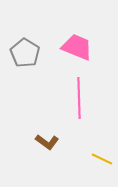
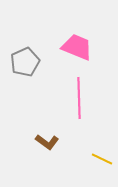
gray pentagon: moved 9 px down; rotated 16 degrees clockwise
